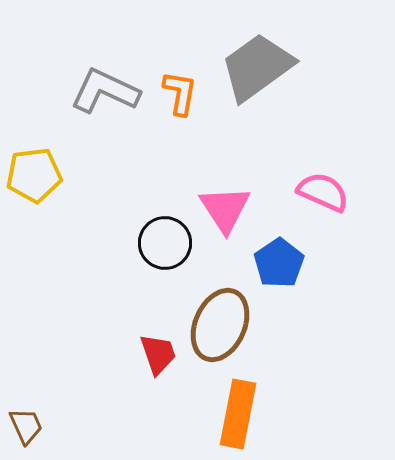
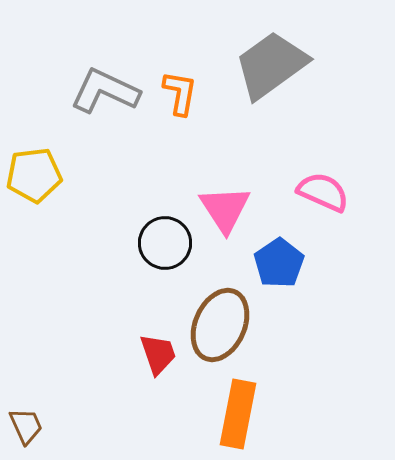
gray trapezoid: moved 14 px right, 2 px up
